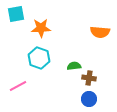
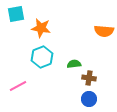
orange star: rotated 12 degrees clockwise
orange semicircle: moved 4 px right, 1 px up
cyan hexagon: moved 3 px right, 1 px up; rotated 20 degrees clockwise
green semicircle: moved 2 px up
